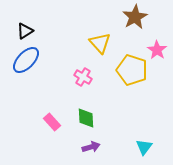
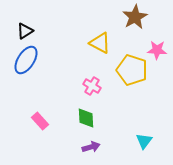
yellow triangle: rotated 20 degrees counterclockwise
pink star: rotated 30 degrees counterclockwise
blue ellipse: rotated 12 degrees counterclockwise
pink cross: moved 9 px right, 9 px down
pink rectangle: moved 12 px left, 1 px up
cyan triangle: moved 6 px up
